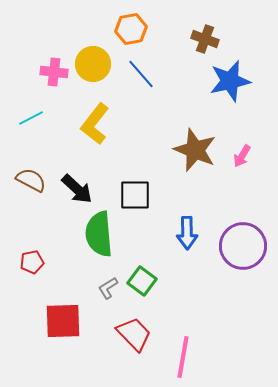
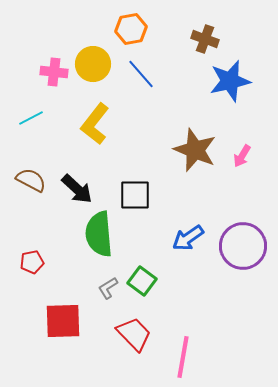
blue arrow: moved 1 px right, 5 px down; rotated 56 degrees clockwise
